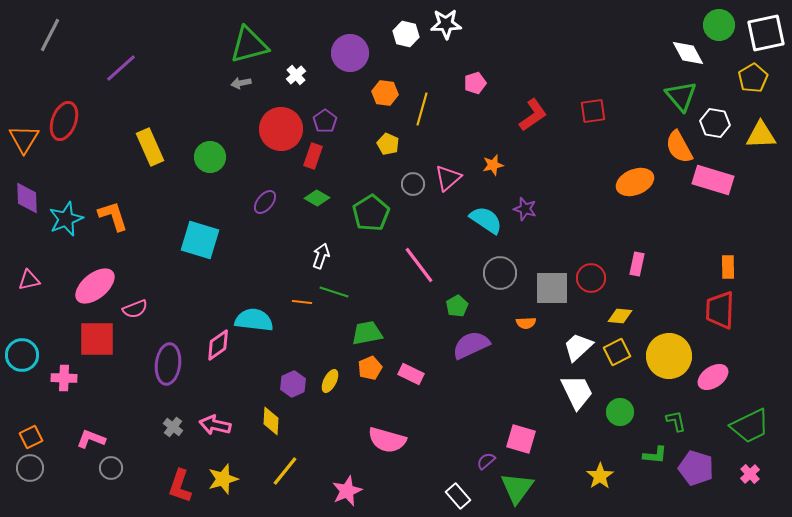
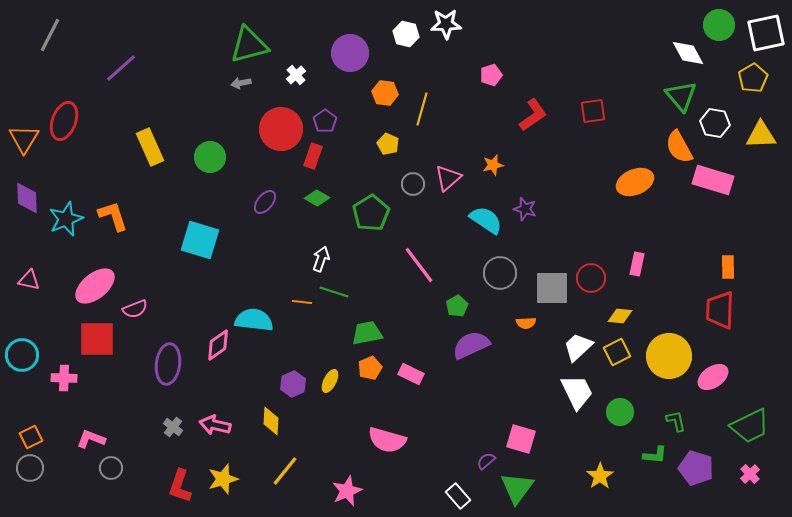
pink pentagon at (475, 83): moved 16 px right, 8 px up
white arrow at (321, 256): moved 3 px down
pink triangle at (29, 280): rotated 25 degrees clockwise
